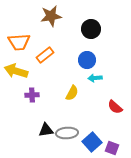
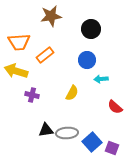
cyan arrow: moved 6 px right, 1 px down
purple cross: rotated 16 degrees clockwise
